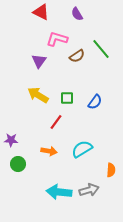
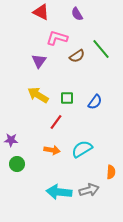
pink L-shape: moved 1 px up
orange arrow: moved 3 px right, 1 px up
green circle: moved 1 px left
orange semicircle: moved 2 px down
